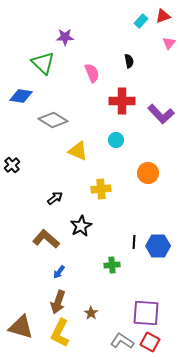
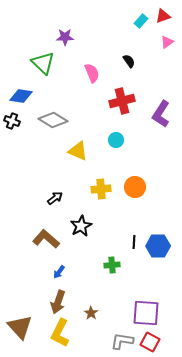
pink triangle: moved 2 px left, 1 px up; rotated 16 degrees clockwise
black semicircle: rotated 24 degrees counterclockwise
red cross: rotated 15 degrees counterclockwise
purple L-shape: rotated 76 degrees clockwise
black cross: moved 44 px up; rotated 28 degrees counterclockwise
orange circle: moved 13 px left, 14 px down
brown triangle: moved 1 px left; rotated 32 degrees clockwise
gray L-shape: rotated 25 degrees counterclockwise
